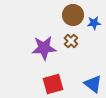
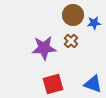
blue triangle: rotated 18 degrees counterclockwise
